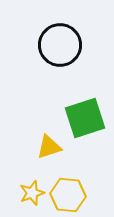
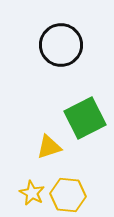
black circle: moved 1 px right
green square: rotated 9 degrees counterclockwise
yellow star: rotated 25 degrees counterclockwise
